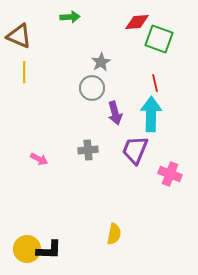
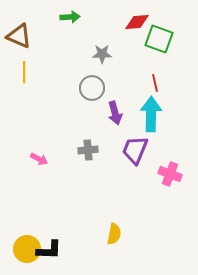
gray star: moved 1 px right, 8 px up; rotated 30 degrees clockwise
